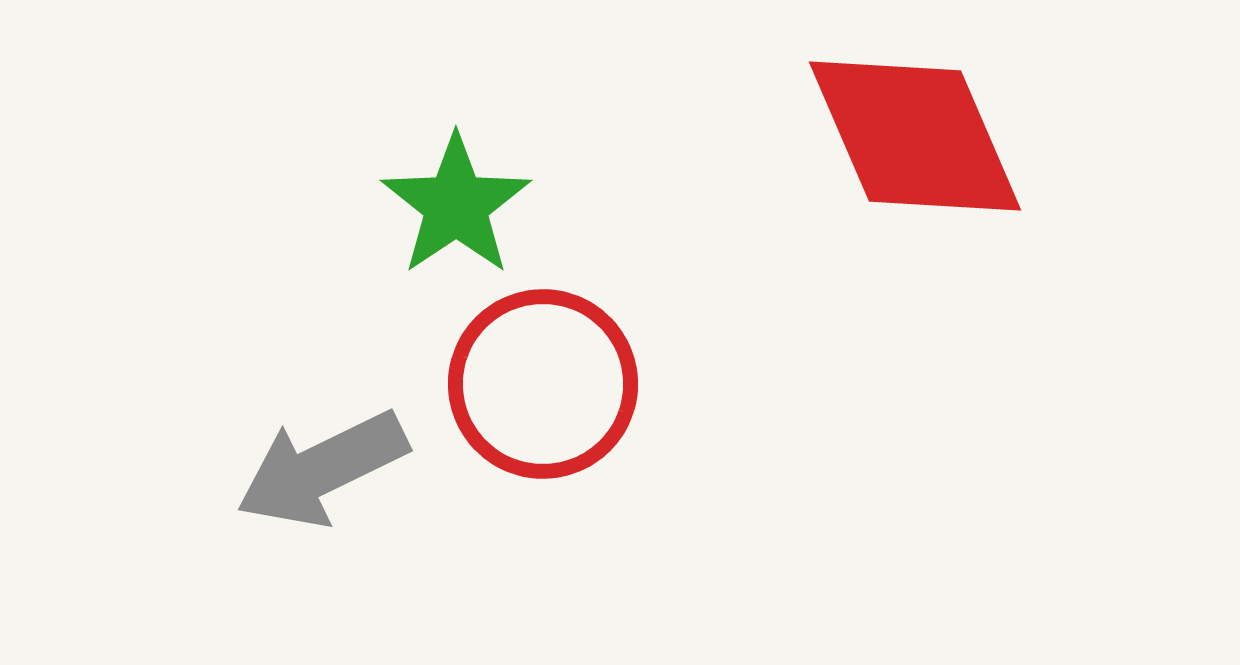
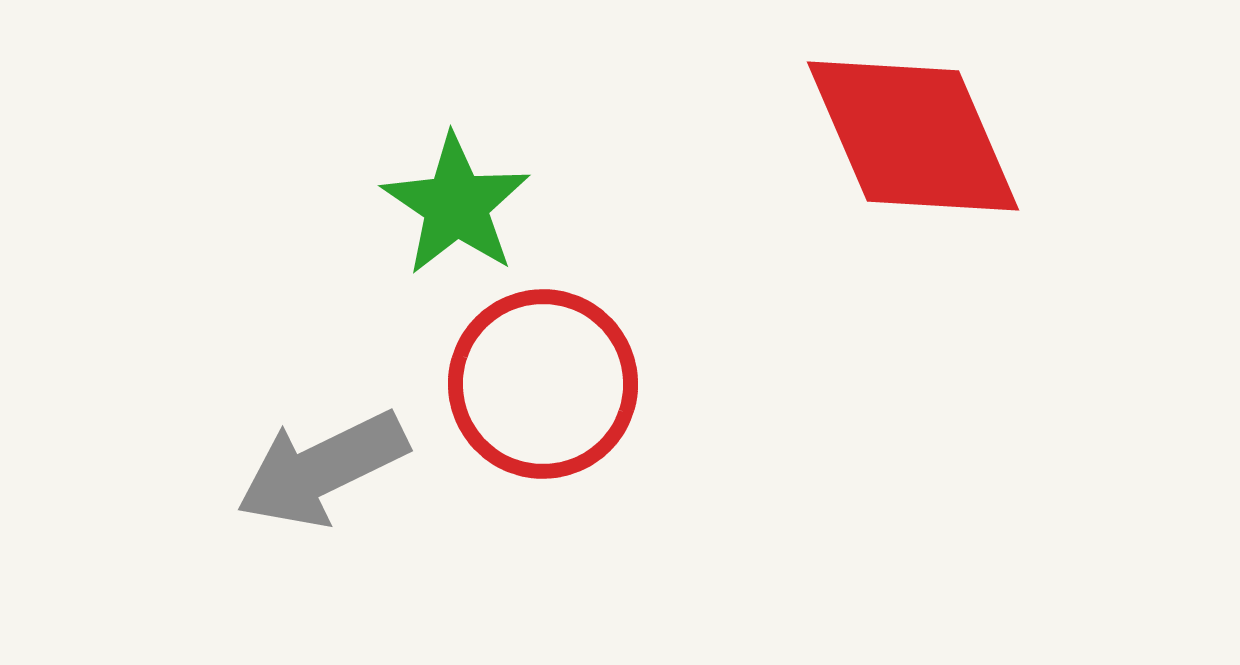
red diamond: moved 2 px left
green star: rotated 4 degrees counterclockwise
